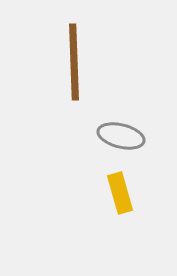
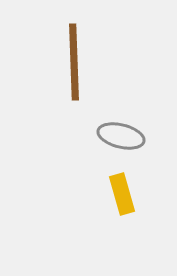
yellow rectangle: moved 2 px right, 1 px down
